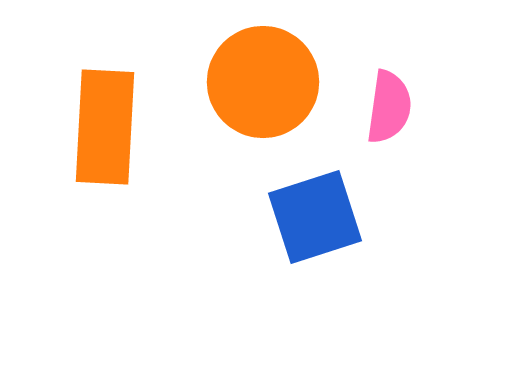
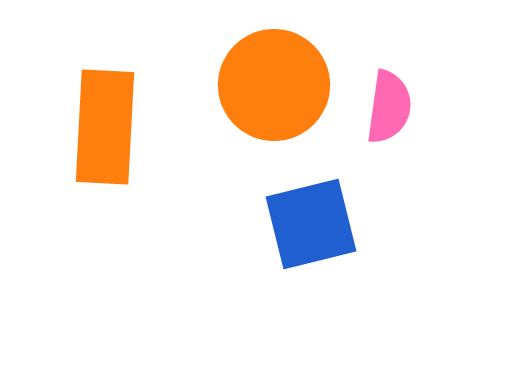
orange circle: moved 11 px right, 3 px down
blue square: moved 4 px left, 7 px down; rotated 4 degrees clockwise
